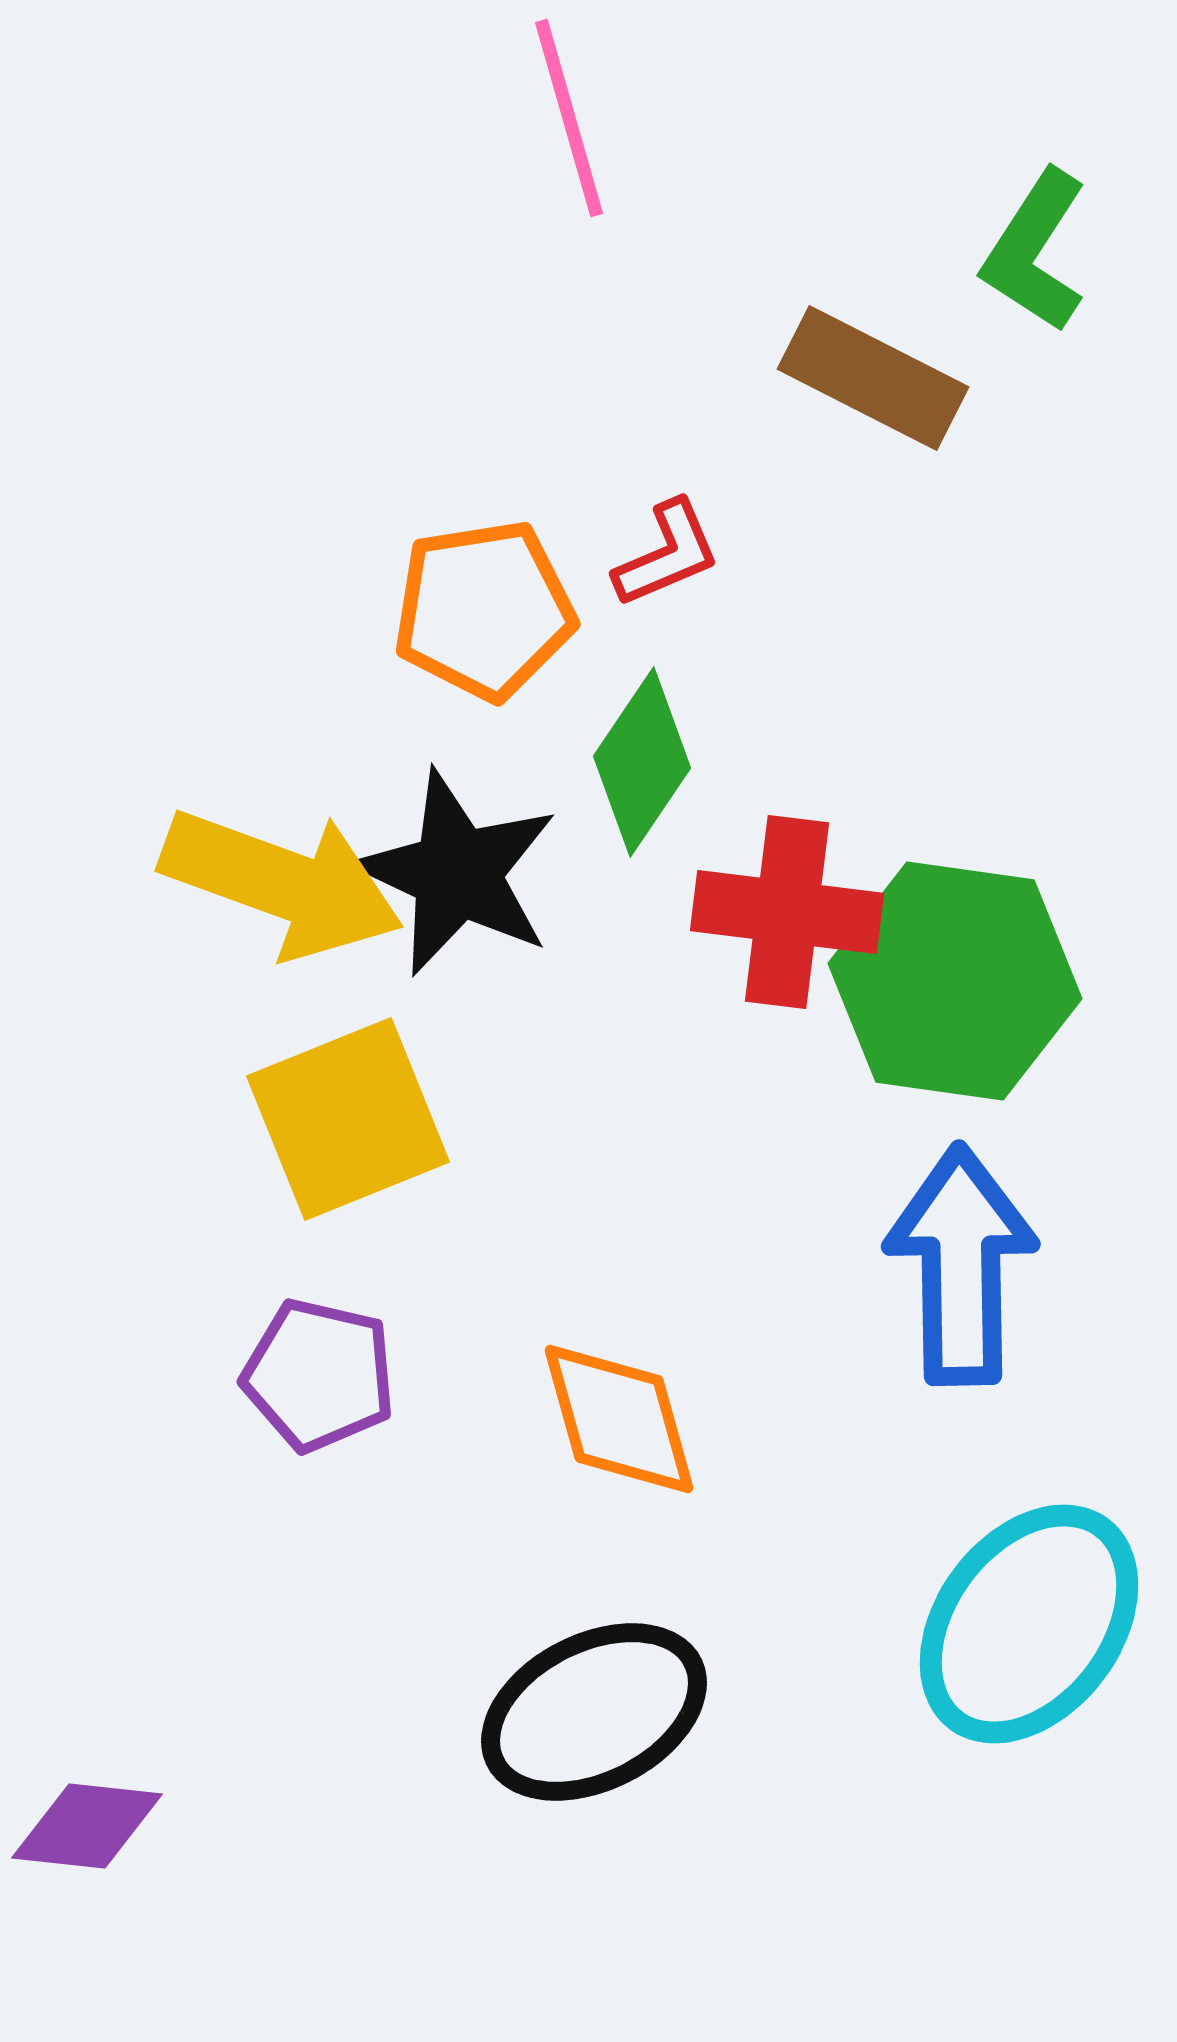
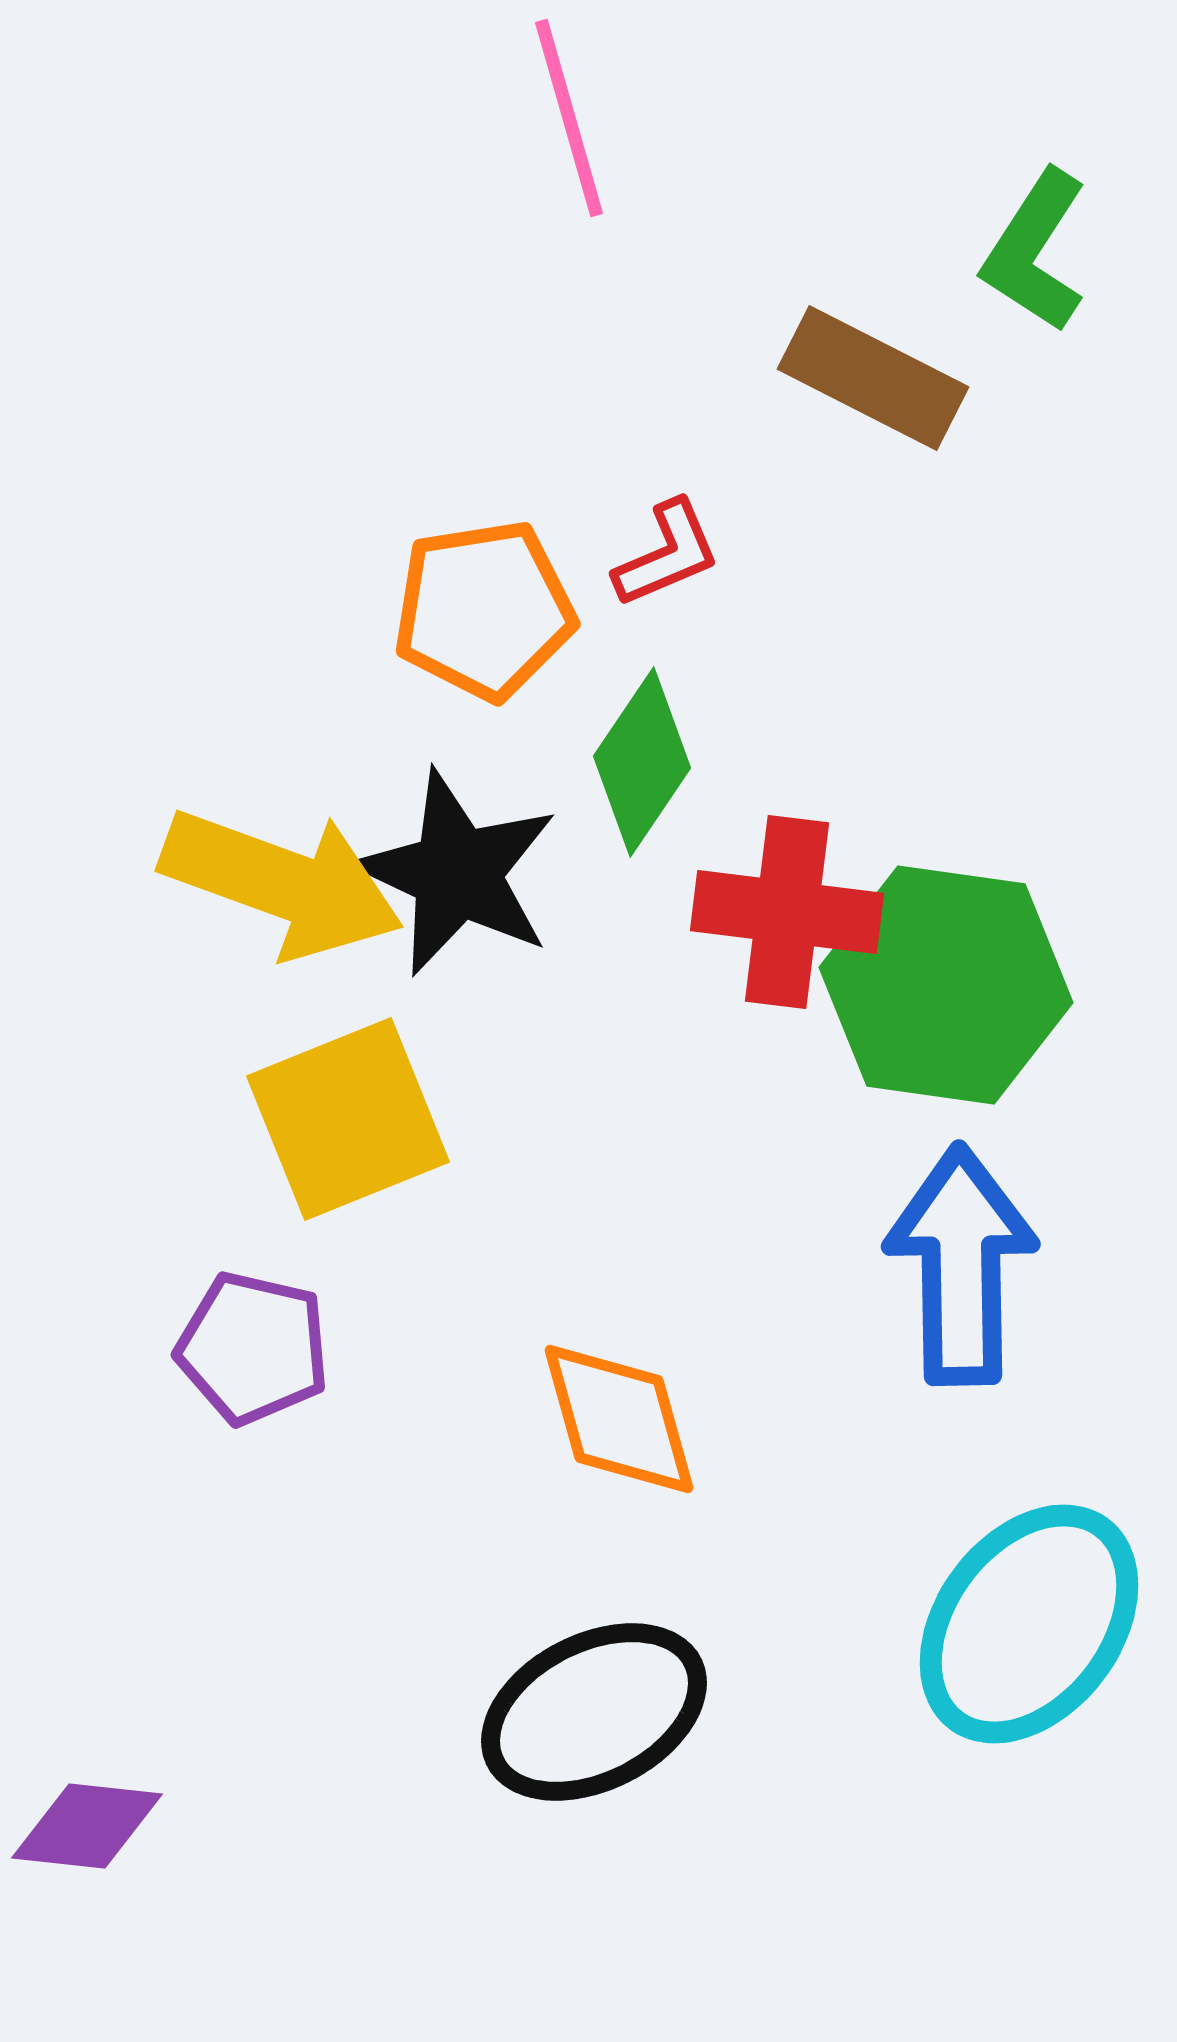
green hexagon: moved 9 px left, 4 px down
purple pentagon: moved 66 px left, 27 px up
